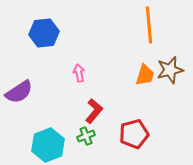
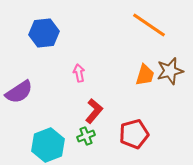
orange line: rotated 51 degrees counterclockwise
brown star: moved 1 px down
